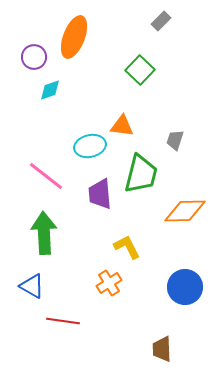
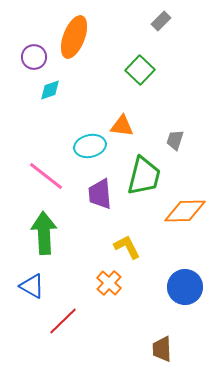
green trapezoid: moved 3 px right, 2 px down
orange cross: rotated 15 degrees counterclockwise
red line: rotated 52 degrees counterclockwise
